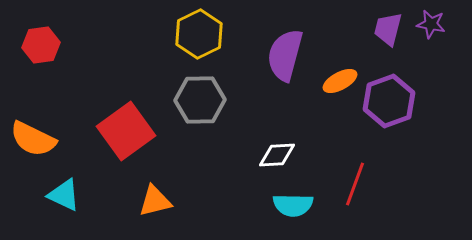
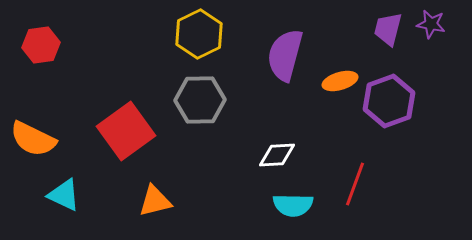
orange ellipse: rotated 12 degrees clockwise
